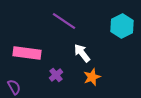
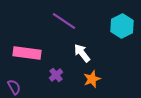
orange star: moved 2 px down
